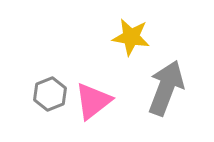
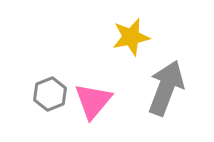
yellow star: rotated 21 degrees counterclockwise
pink triangle: rotated 12 degrees counterclockwise
